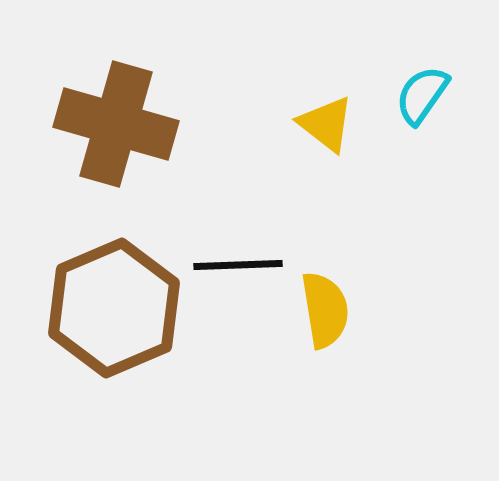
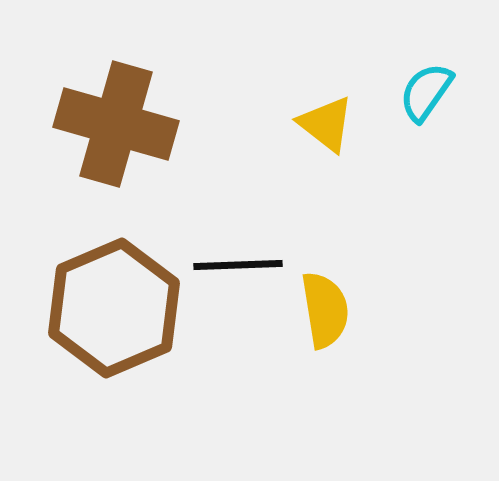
cyan semicircle: moved 4 px right, 3 px up
